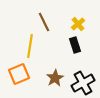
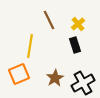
brown line: moved 5 px right, 2 px up
